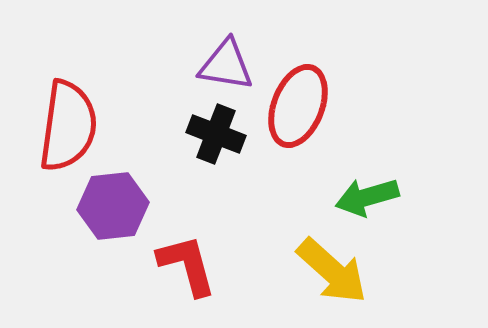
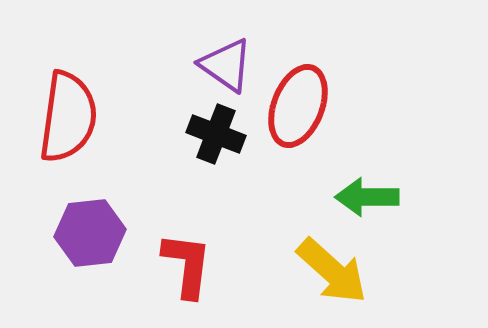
purple triangle: rotated 26 degrees clockwise
red semicircle: moved 9 px up
green arrow: rotated 16 degrees clockwise
purple hexagon: moved 23 px left, 27 px down
red L-shape: rotated 22 degrees clockwise
